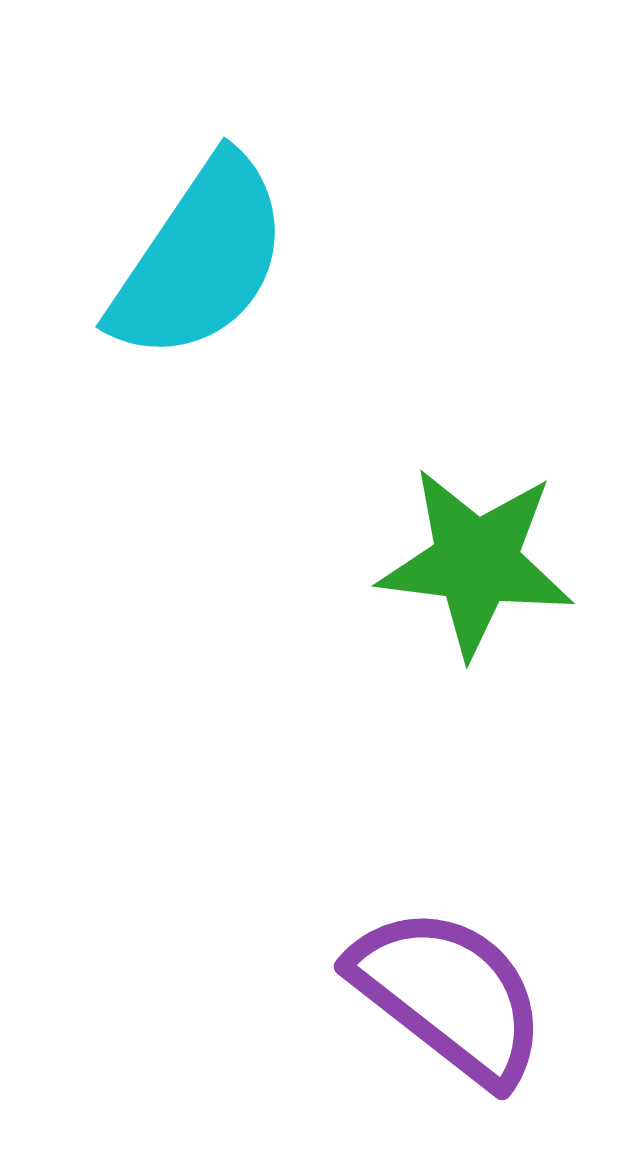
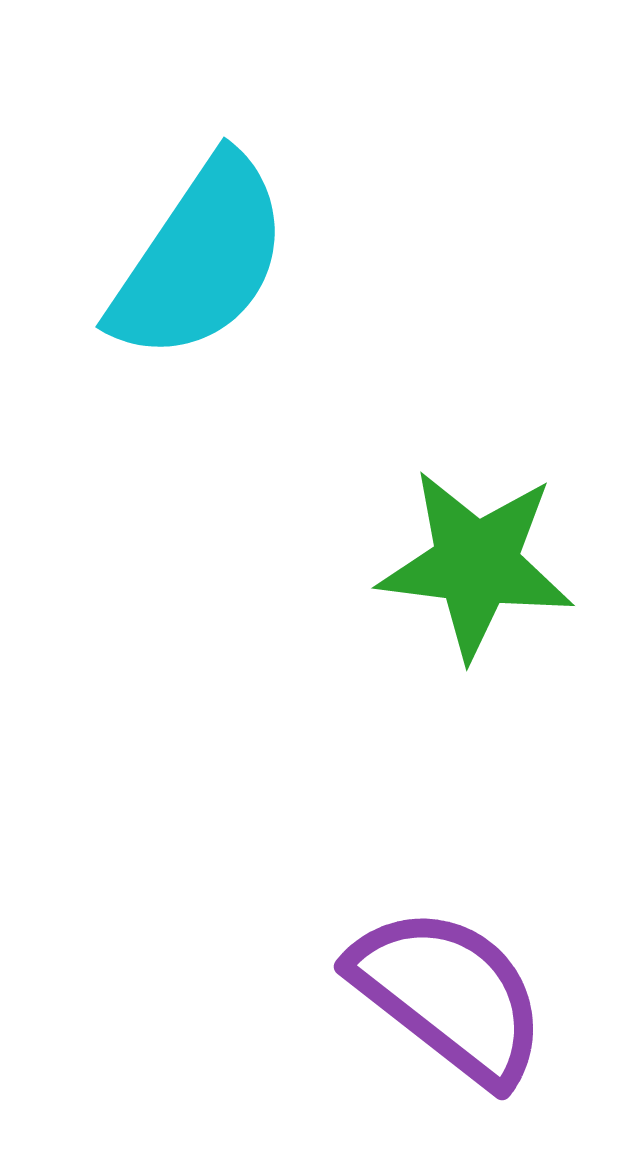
green star: moved 2 px down
